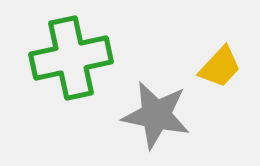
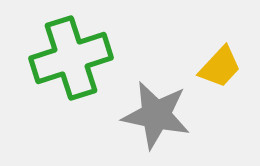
green cross: rotated 6 degrees counterclockwise
